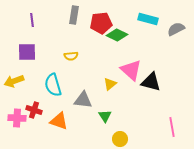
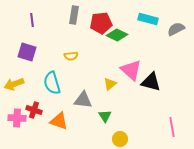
purple square: rotated 18 degrees clockwise
yellow arrow: moved 3 px down
cyan semicircle: moved 1 px left, 2 px up
